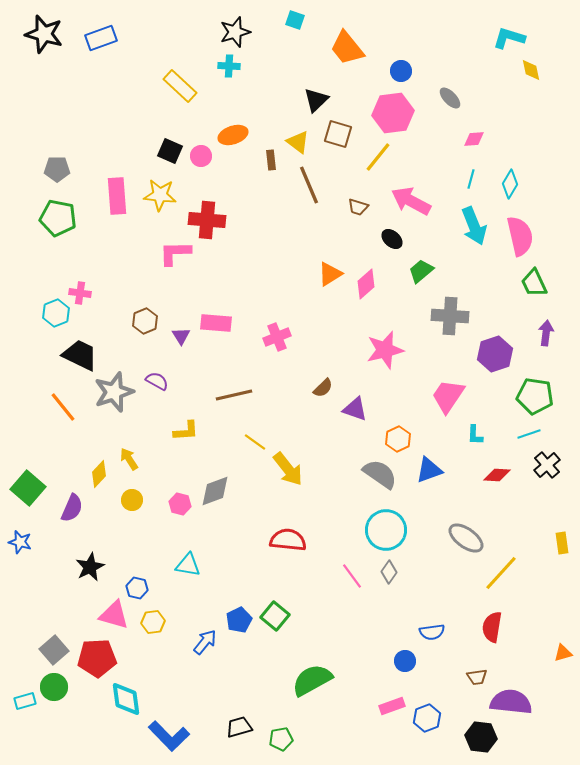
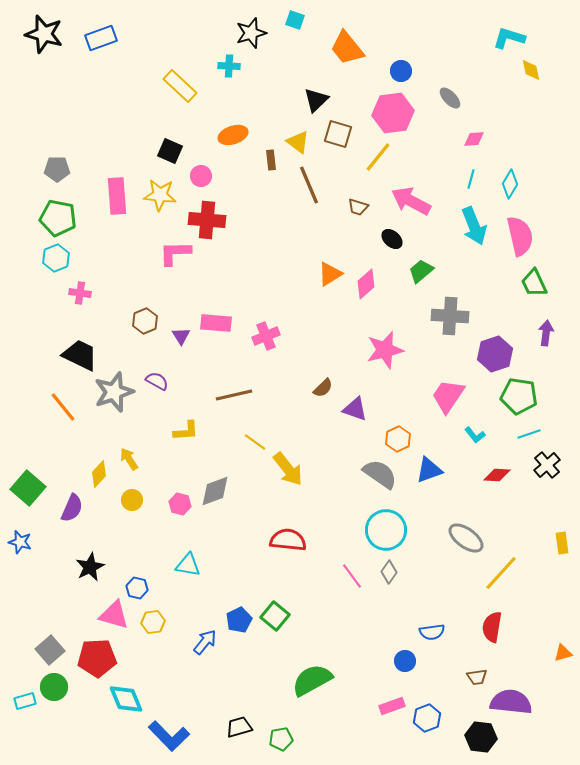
black star at (235, 32): moved 16 px right, 1 px down
pink circle at (201, 156): moved 20 px down
cyan hexagon at (56, 313): moved 55 px up
pink cross at (277, 337): moved 11 px left, 1 px up
green pentagon at (535, 396): moved 16 px left
cyan L-shape at (475, 435): rotated 40 degrees counterclockwise
gray square at (54, 650): moved 4 px left
cyan diamond at (126, 699): rotated 15 degrees counterclockwise
